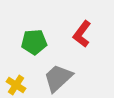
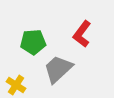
green pentagon: moved 1 px left
gray trapezoid: moved 9 px up
